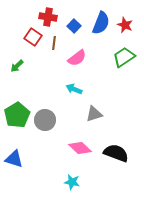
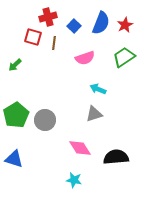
red cross: rotated 24 degrees counterclockwise
red star: rotated 21 degrees clockwise
red square: rotated 18 degrees counterclockwise
pink semicircle: moved 8 px right; rotated 18 degrees clockwise
green arrow: moved 2 px left, 1 px up
cyan arrow: moved 24 px right
green pentagon: moved 1 px left
pink diamond: rotated 15 degrees clockwise
black semicircle: moved 4 px down; rotated 25 degrees counterclockwise
cyan star: moved 2 px right, 2 px up
